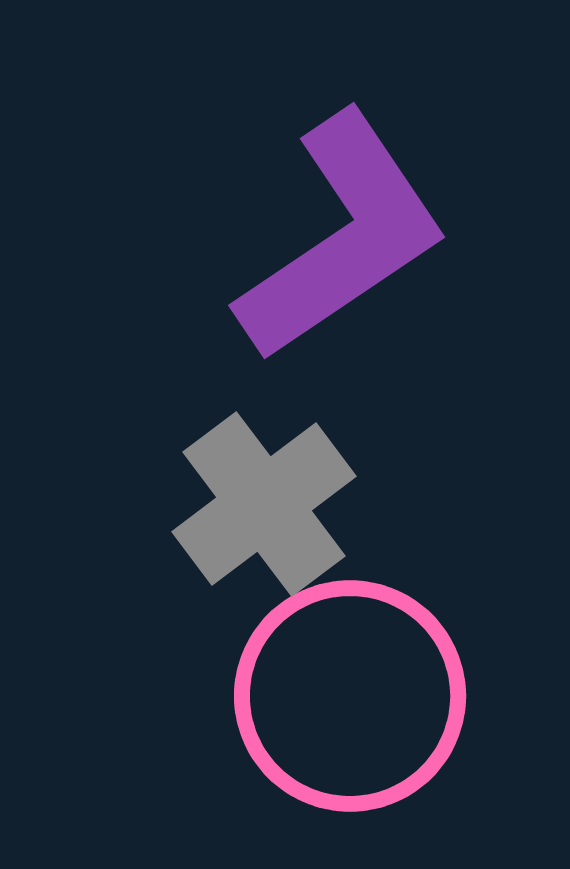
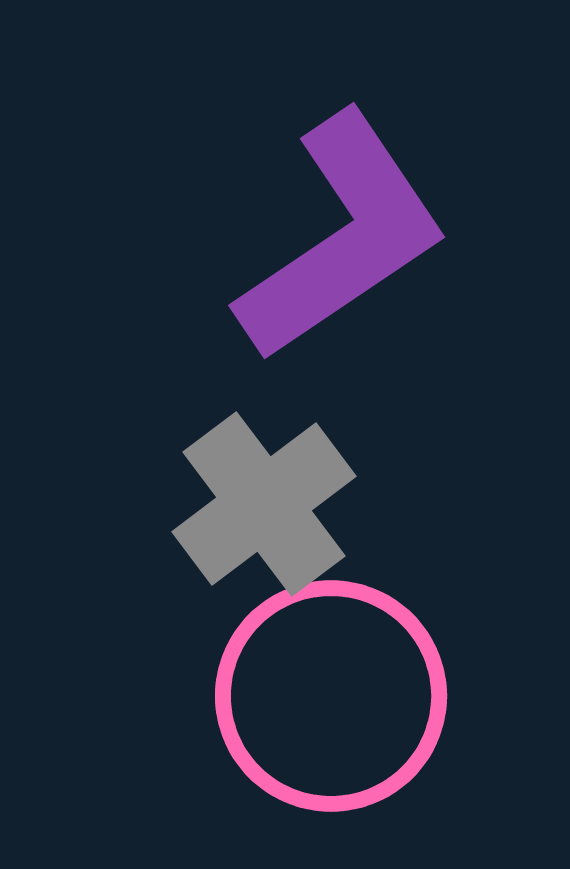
pink circle: moved 19 px left
